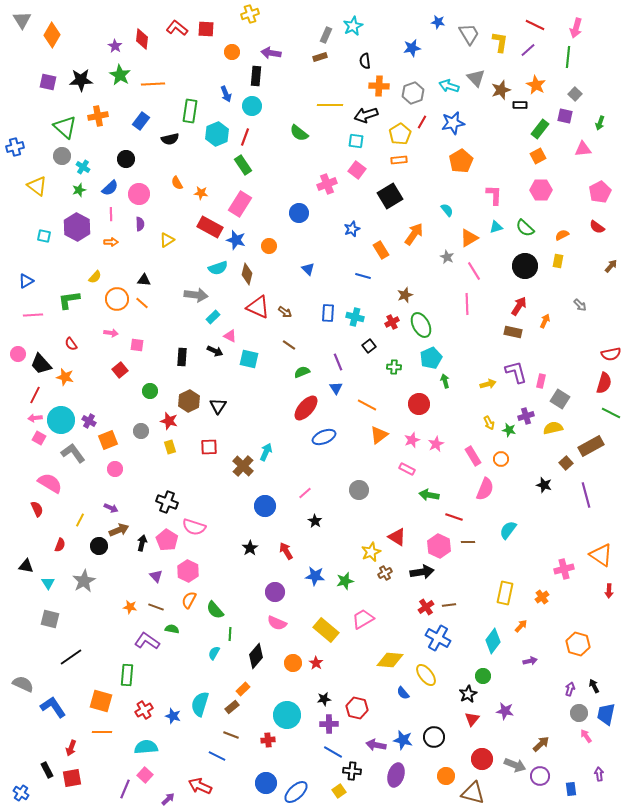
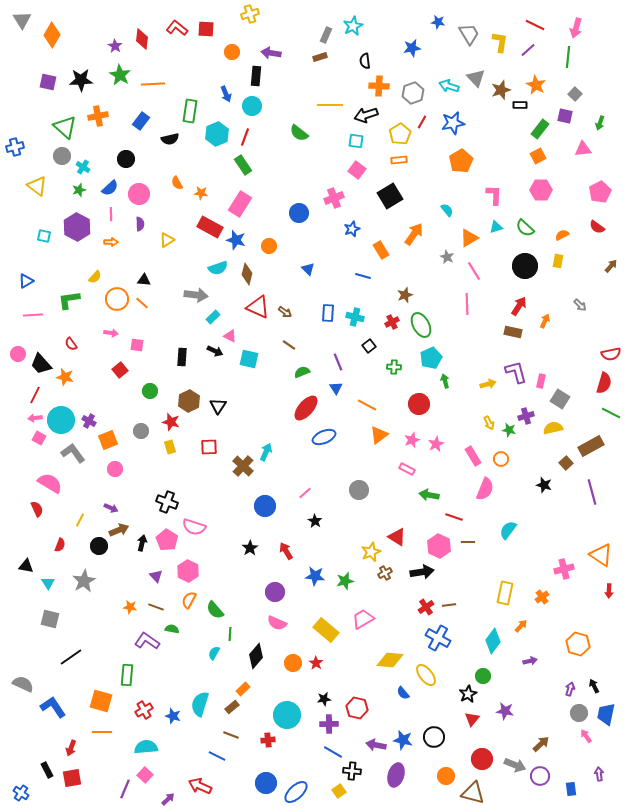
pink cross at (327, 184): moved 7 px right, 14 px down
red star at (169, 421): moved 2 px right, 1 px down
purple line at (586, 495): moved 6 px right, 3 px up
